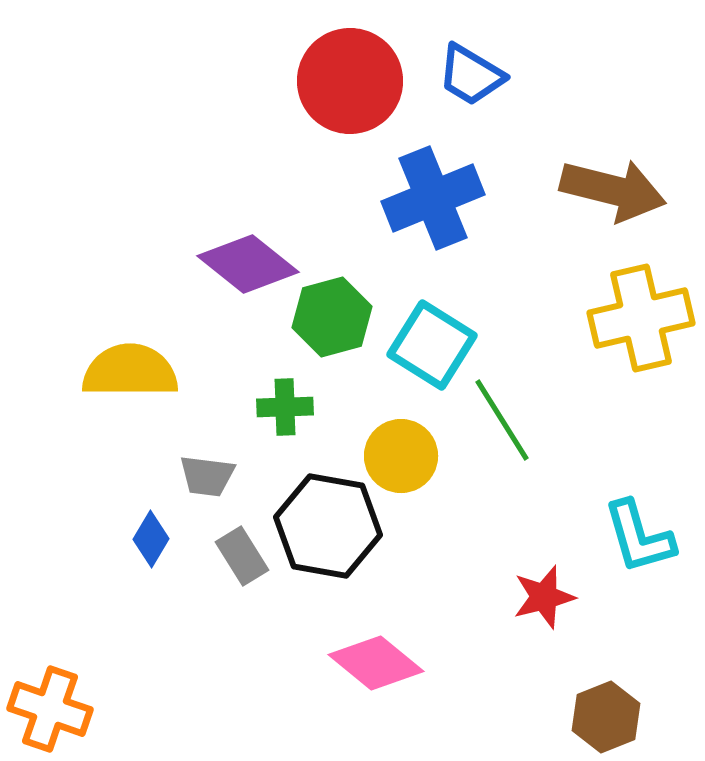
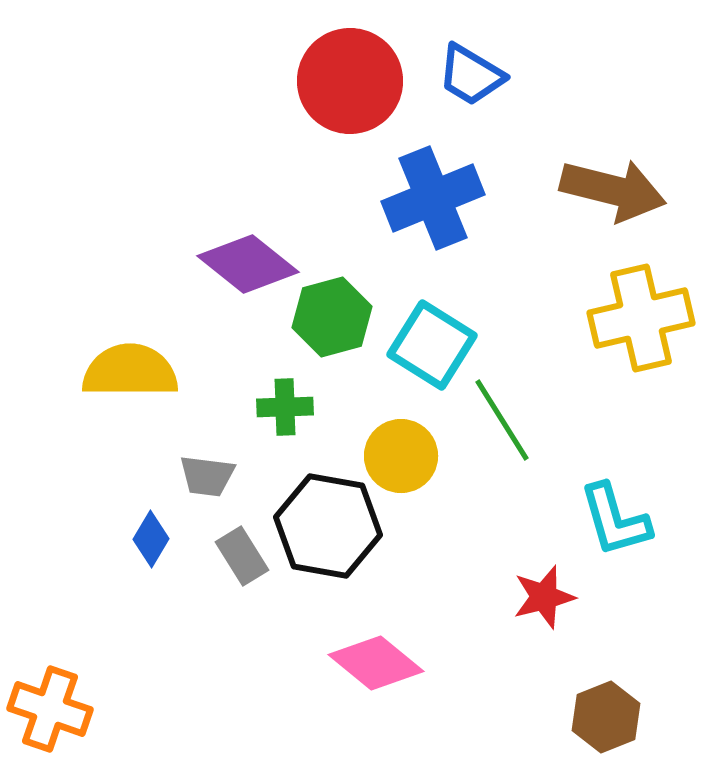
cyan L-shape: moved 24 px left, 17 px up
